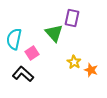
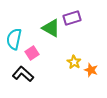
purple rectangle: rotated 60 degrees clockwise
green triangle: moved 3 px left, 5 px up; rotated 18 degrees counterclockwise
